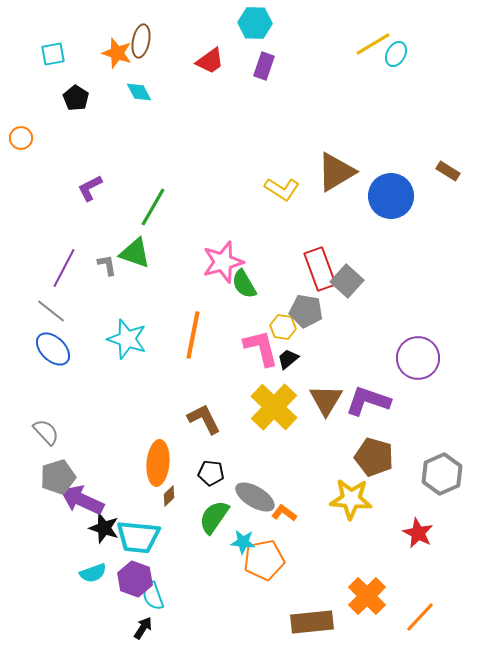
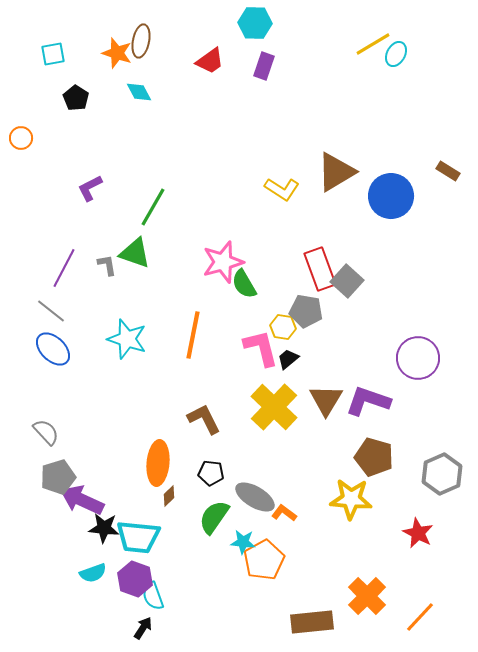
black star at (104, 528): rotated 12 degrees counterclockwise
orange pentagon at (264, 560): rotated 18 degrees counterclockwise
